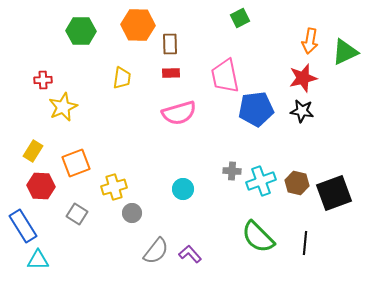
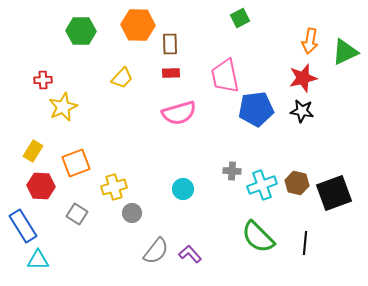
yellow trapezoid: rotated 35 degrees clockwise
cyan cross: moved 1 px right, 4 px down
